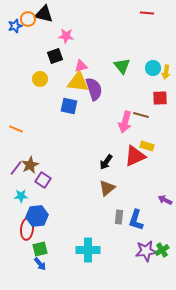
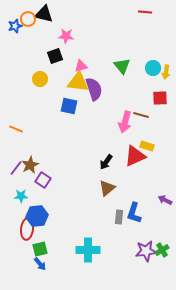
red line: moved 2 px left, 1 px up
blue L-shape: moved 2 px left, 7 px up
